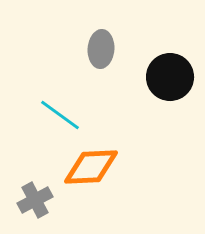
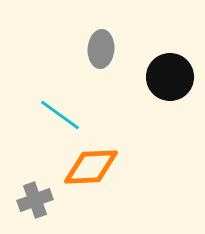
gray cross: rotated 8 degrees clockwise
